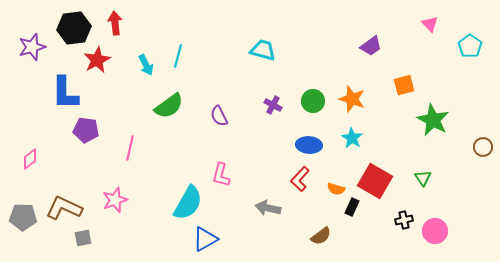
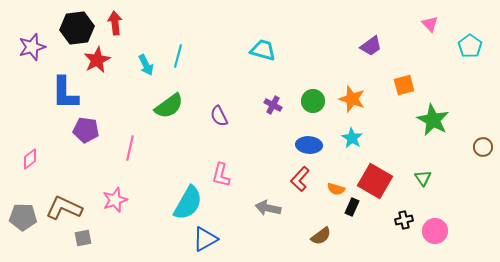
black hexagon: moved 3 px right
